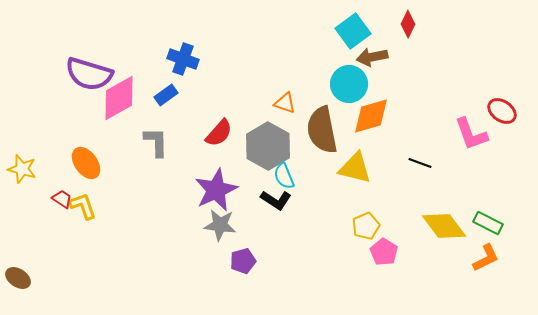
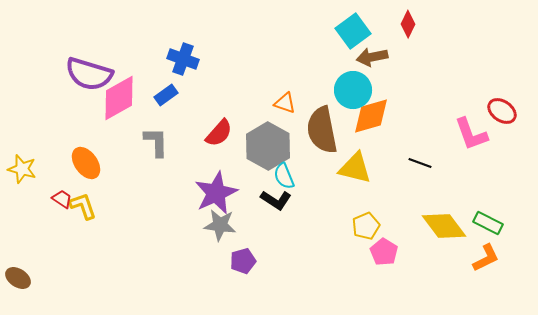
cyan circle: moved 4 px right, 6 px down
purple star: moved 3 px down
